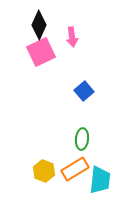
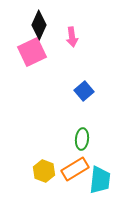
pink square: moved 9 px left
